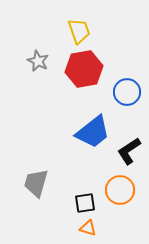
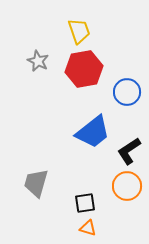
orange circle: moved 7 px right, 4 px up
